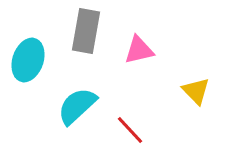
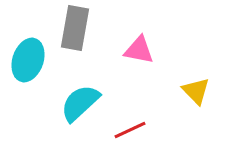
gray rectangle: moved 11 px left, 3 px up
pink triangle: rotated 24 degrees clockwise
cyan semicircle: moved 3 px right, 3 px up
red line: rotated 72 degrees counterclockwise
